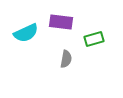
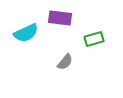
purple rectangle: moved 1 px left, 4 px up
gray semicircle: moved 1 px left, 3 px down; rotated 30 degrees clockwise
